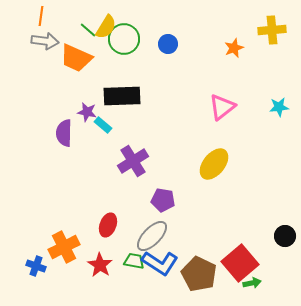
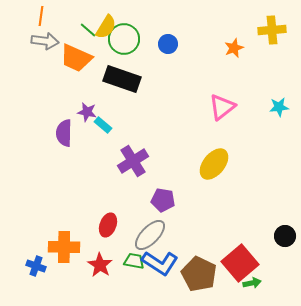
black rectangle: moved 17 px up; rotated 21 degrees clockwise
gray ellipse: moved 2 px left, 1 px up
orange cross: rotated 28 degrees clockwise
